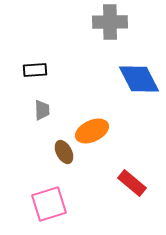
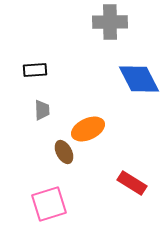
orange ellipse: moved 4 px left, 2 px up
red rectangle: rotated 8 degrees counterclockwise
